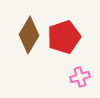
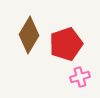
red pentagon: moved 2 px right, 7 px down
